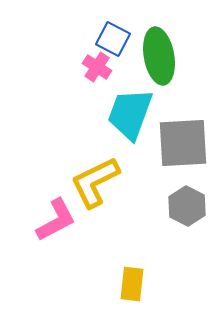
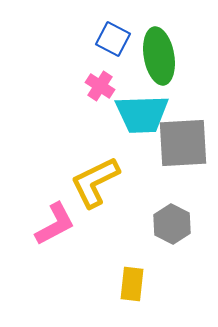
pink cross: moved 3 px right, 19 px down
cyan trapezoid: moved 12 px right; rotated 112 degrees counterclockwise
gray hexagon: moved 15 px left, 18 px down
pink L-shape: moved 1 px left, 4 px down
